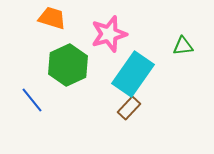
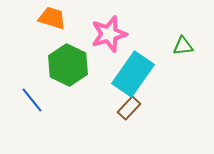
green hexagon: rotated 9 degrees counterclockwise
